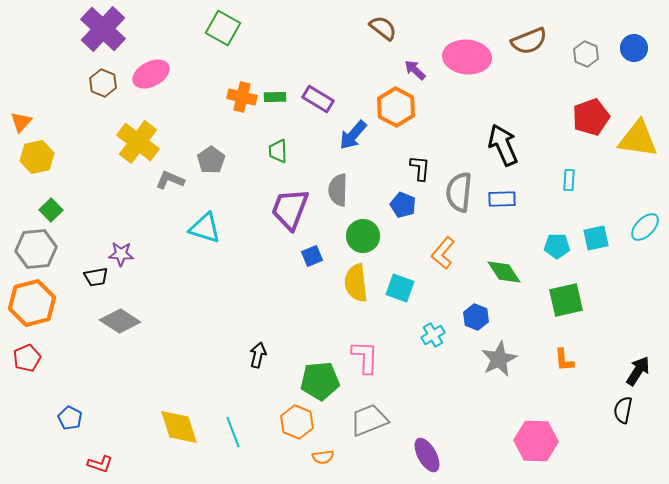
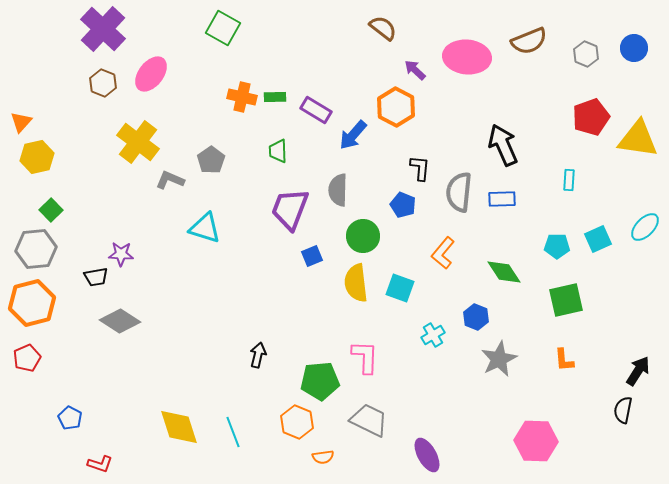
pink ellipse at (151, 74): rotated 24 degrees counterclockwise
purple rectangle at (318, 99): moved 2 px left, 11 px down
cyan square at (596, 238): moved 2 px right, 1 px down; rotated 12 degrees counterclockwise
gray trapezoid at (369, 420): rotated 48 degrees clockwise
